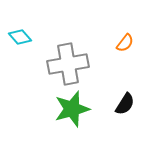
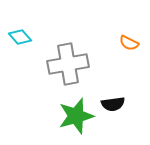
orange semicircle: moved 4 px right; rotated 78 degrees clockwise
black semicircle: moved 12 px left; rotated 50 degrees clockwise
green star: moved 4 px right, 7 px down
